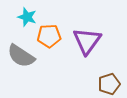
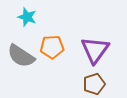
orange pentagon: moved 3 px right, 11 px down
purple triangle: moved 8 px right, 9 px down
brown pentagon: moved 15 px left
